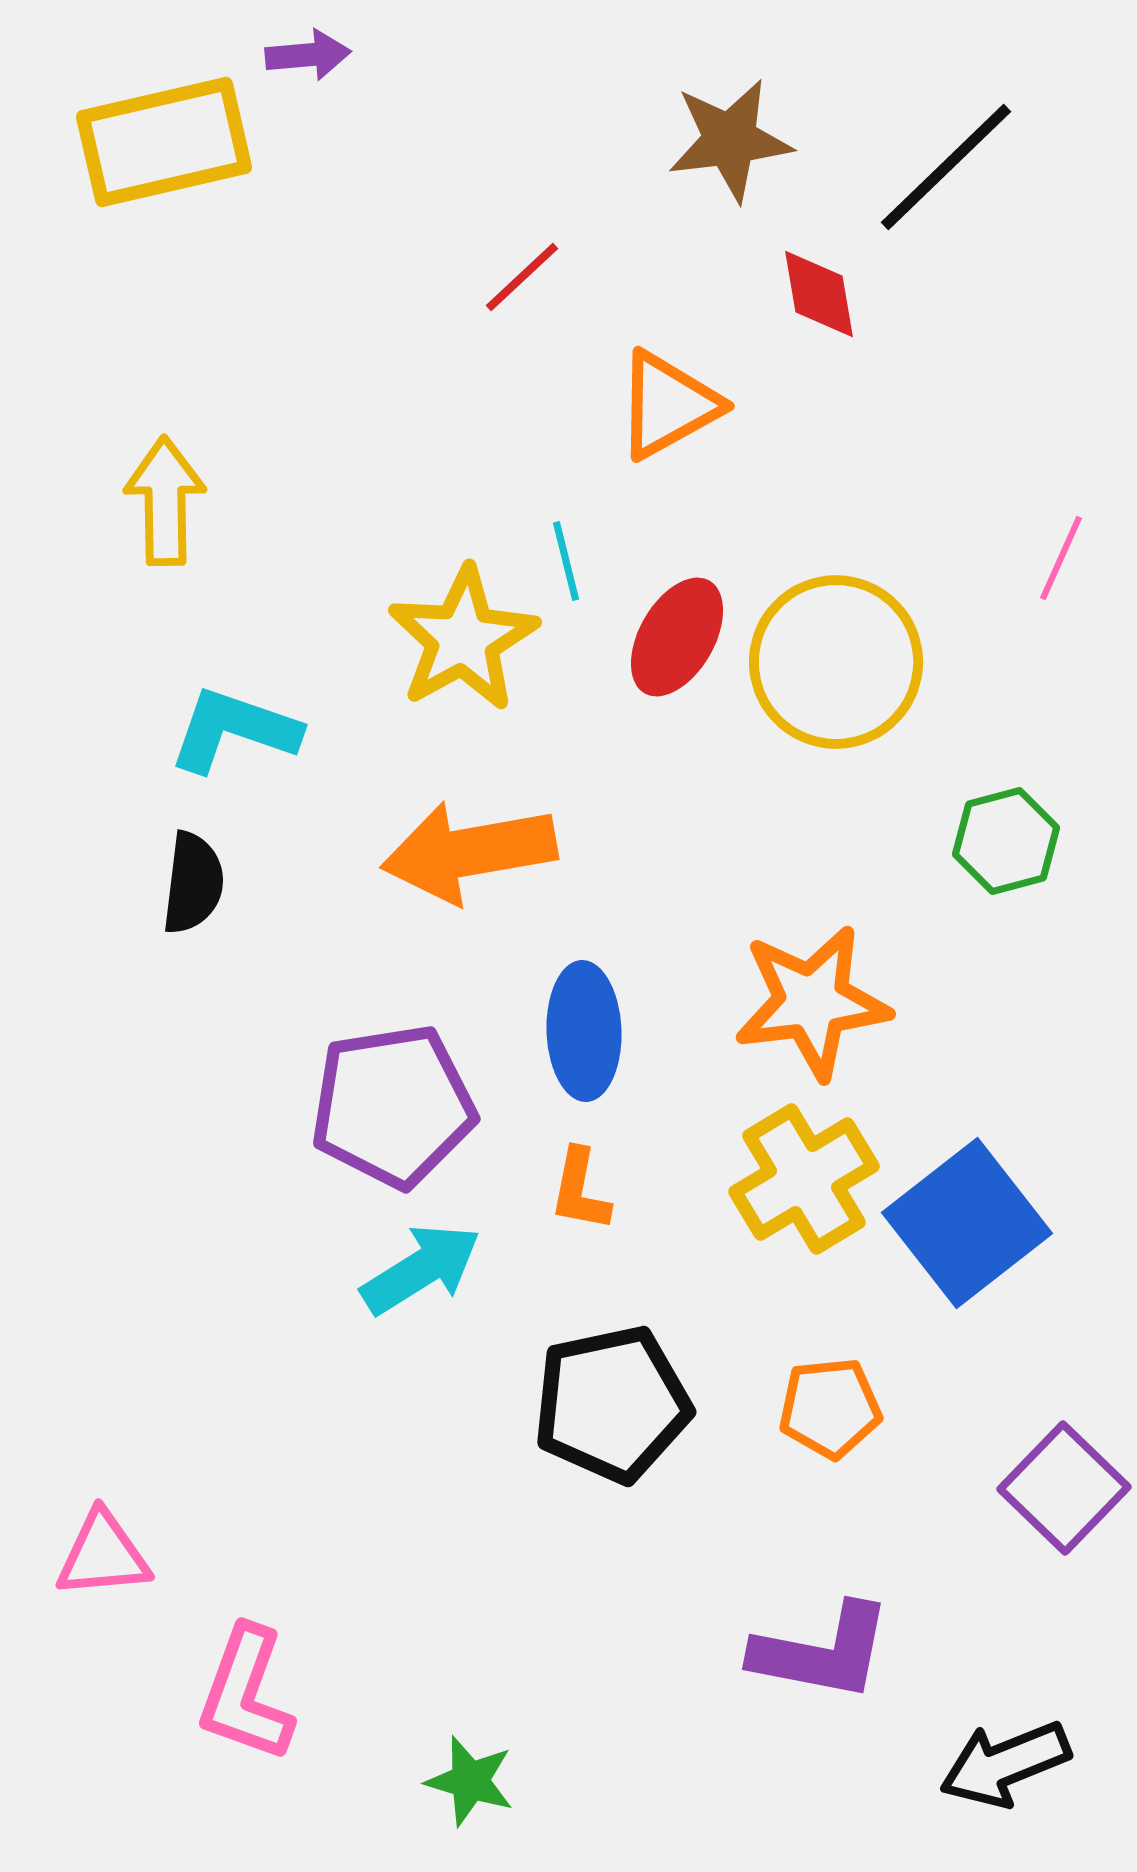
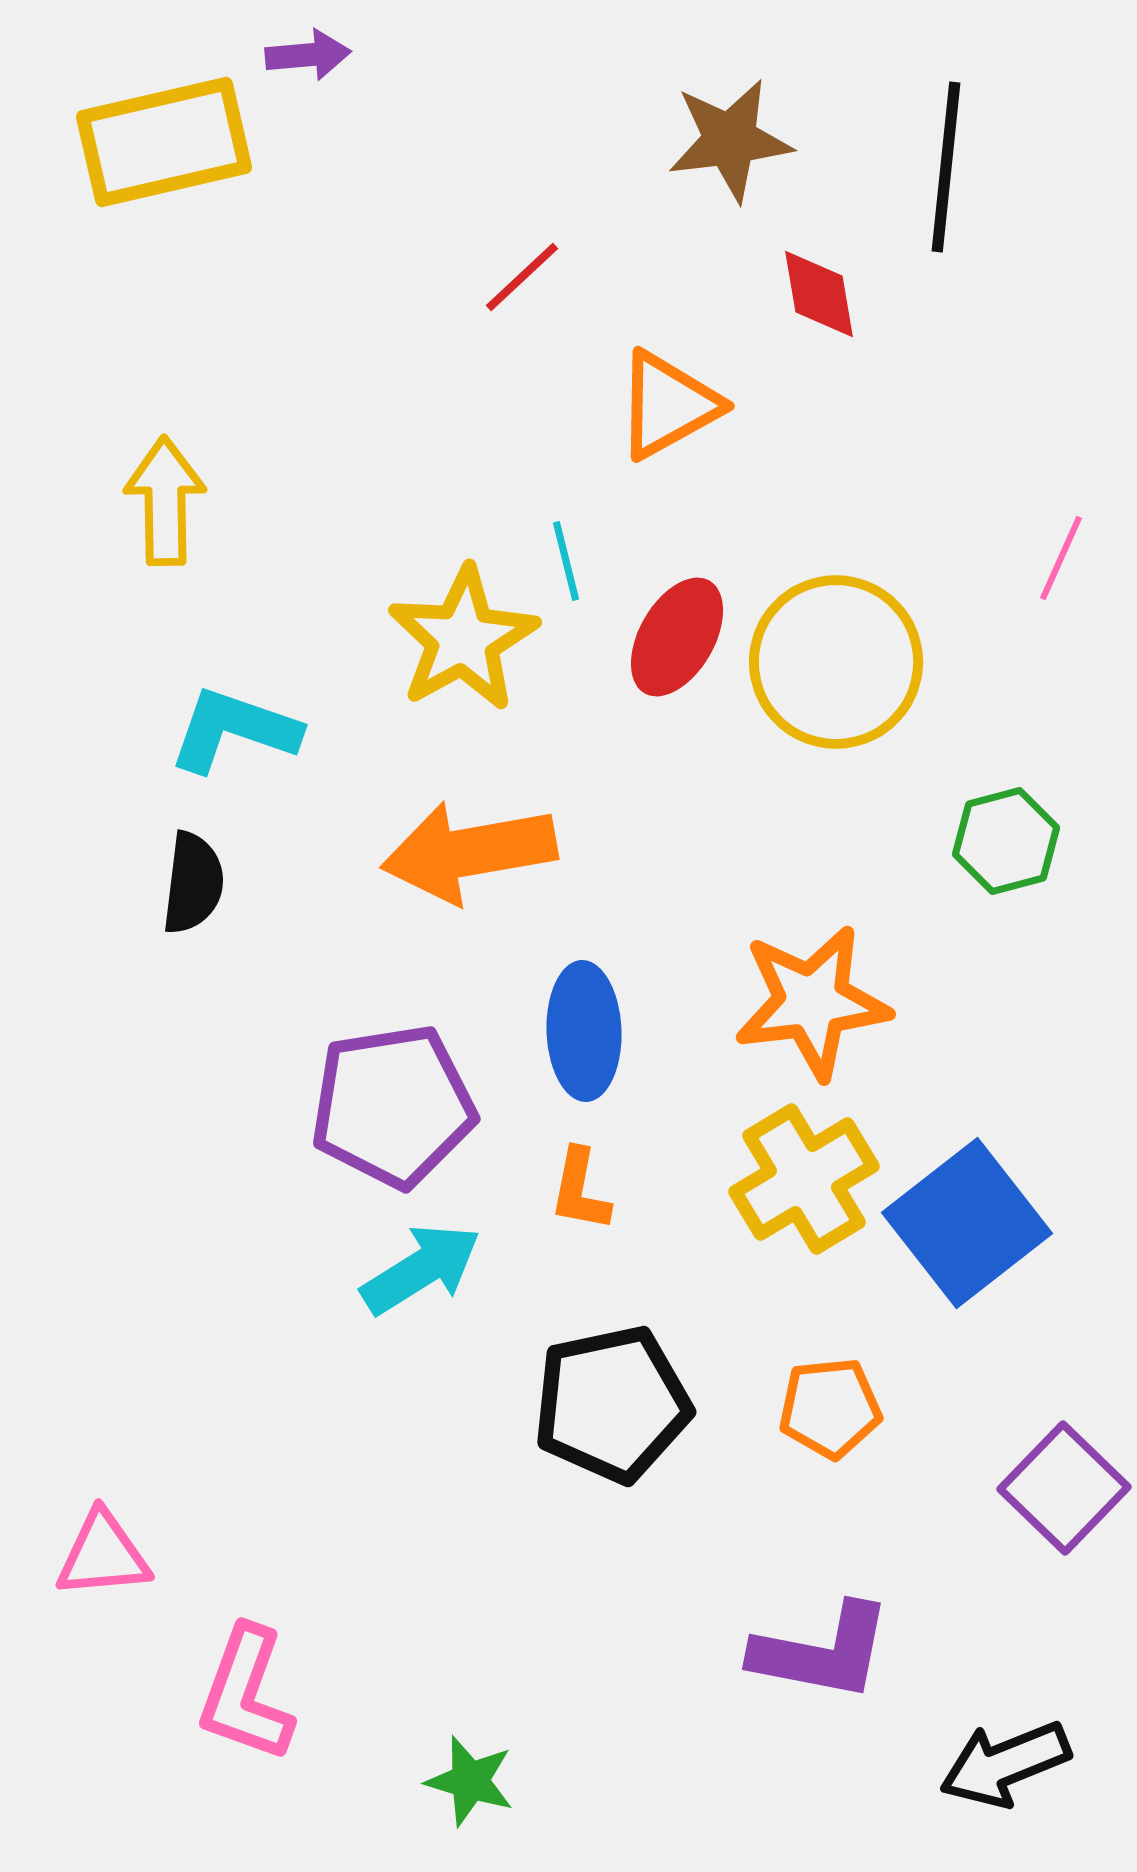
black line: rotated 40 degrees counterclockwise
